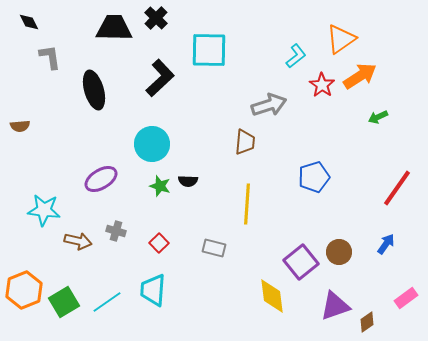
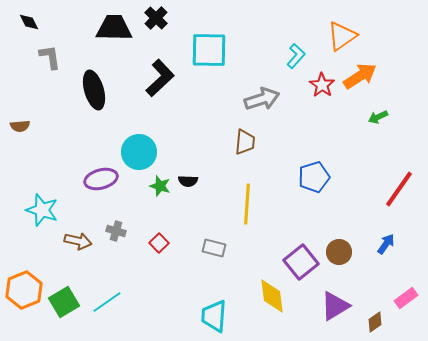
orange triangle: moved 1 px right, 3 px up
cyan L-shape: rotated 10 degrees counterclockwise
gray arrow: moved 7 px left, 6 px up
cyan circle: moved 13 px left, 8 px down
purple ellipse: rotated 16 degrees clockwise
red line: moved 2 px right, 1 px down
cyan star: moved 2 px left; rotated 12 degrees clockwise
cyan trapezoid: moved 61 px right, 26 px down
purple triangle: rotated 12 degrees counterclockwise
brown diamond: moved 8 px right
